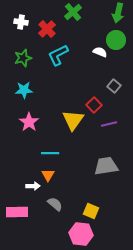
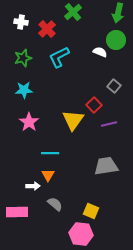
cyan L-shape: moved 1 px right, 2 px down
